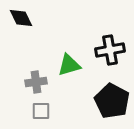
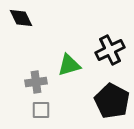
black cross: rotated 16 degrees counterclockwise
gray square: moved 1 px up
